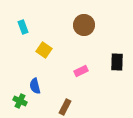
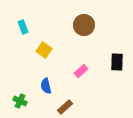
pink rectangle: rotated 16 degrees counterclockwise
blue semicircle: moved 11 px right
brown rectangle: rotated 21 degrees clockwise
